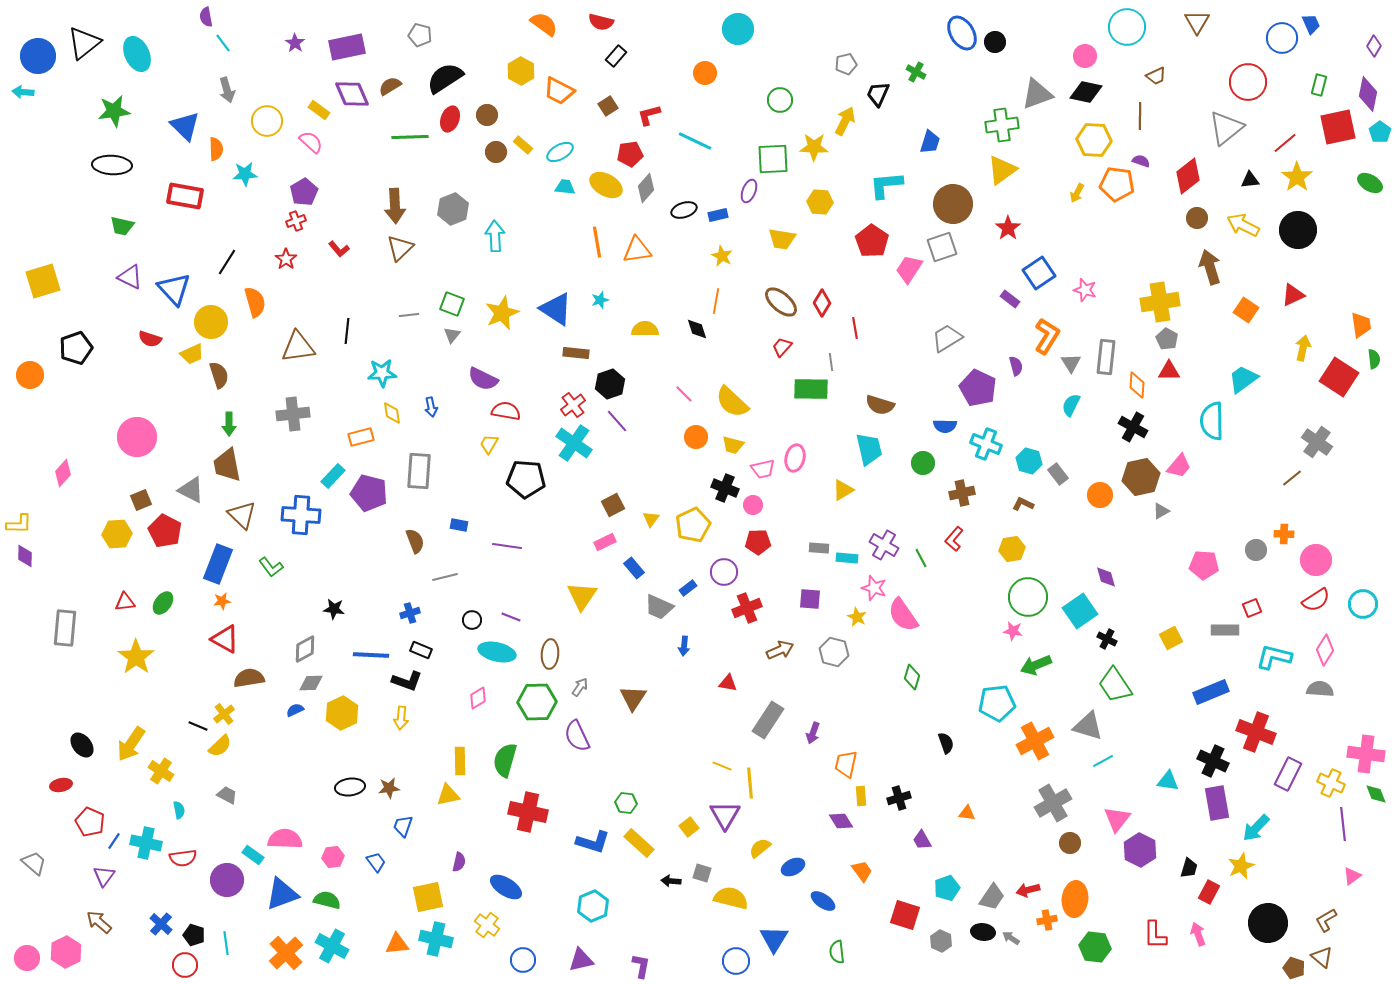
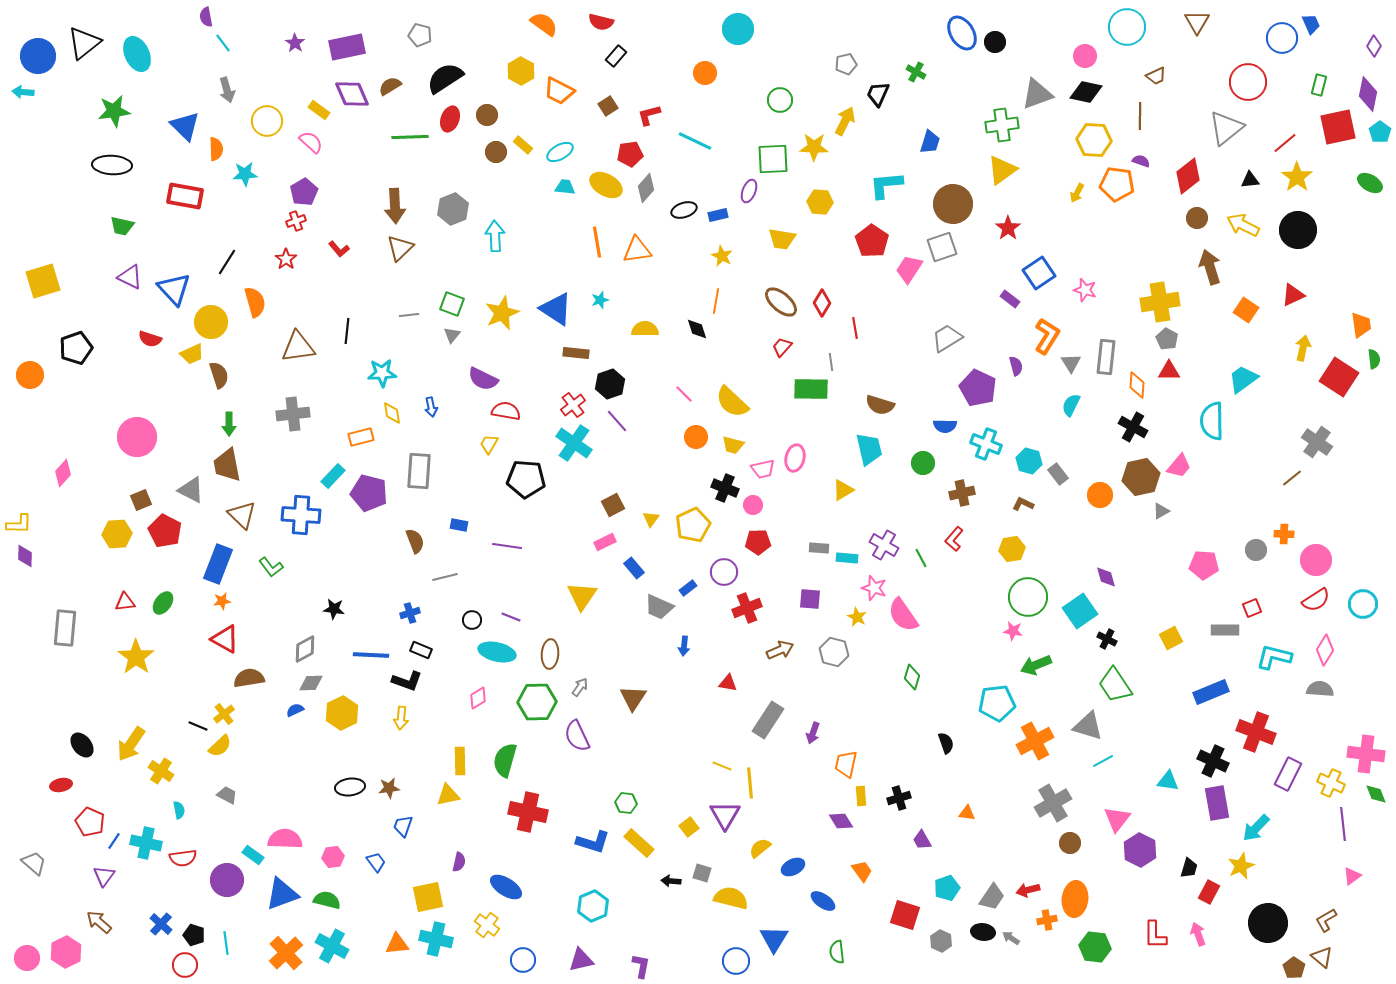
brown pentagon at (1294, 968): rotated 15 degrees clockwise
